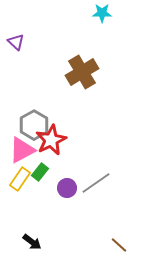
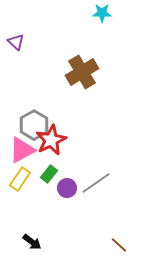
green rectangle: moved 9 px right, 2 px down
